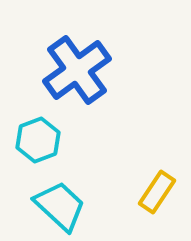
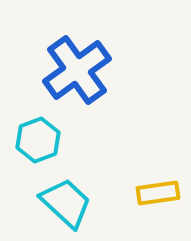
yellow rectangle: moved 1 px right, 1 px down; rotated 48 degrees clockwise
cyan trapezoid: moved 6 px right, 3 px up
